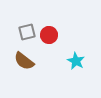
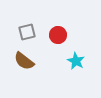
red circle: moved 9 px right
